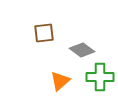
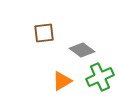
green cross: rotated 24 degrees counterclockwise
orange triangle: moved 2 px right; rotated 10 degrees clockwise
